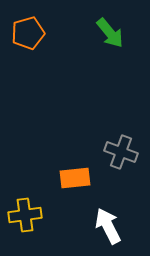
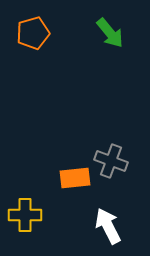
orange pentagon: moved 5 px right
gray cross: moved 10 px left, 9 px down
yellow cross: rotated 8 degrees clockwise
